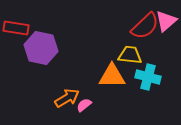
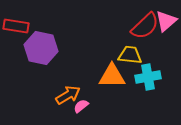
red rectangle: moved 2 px up
cyan cross: rotated 25 degrees counterclockwise
orange arrow: moved 1 px right, 3 px up
pink semicircle: moved 3 px left, 1 px down
